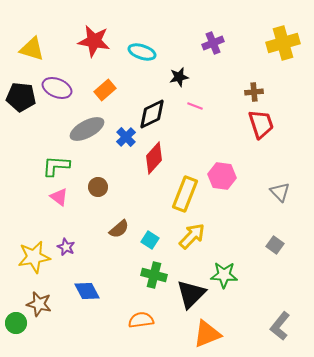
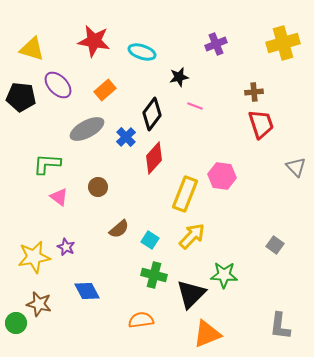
purple cross: moved 3 px right, 1 px down
purple ellipse: moved 1 px right, 3 px up; rotated 24 degrees clockwise
black diamond: rotated 28 degrees counterclockwise
green L-shape: moved 9 px left, 2 px up
gray triangle: moved 16 px right, 25 px up
gray L-shape: rotated 32 degrees counterclockwise
